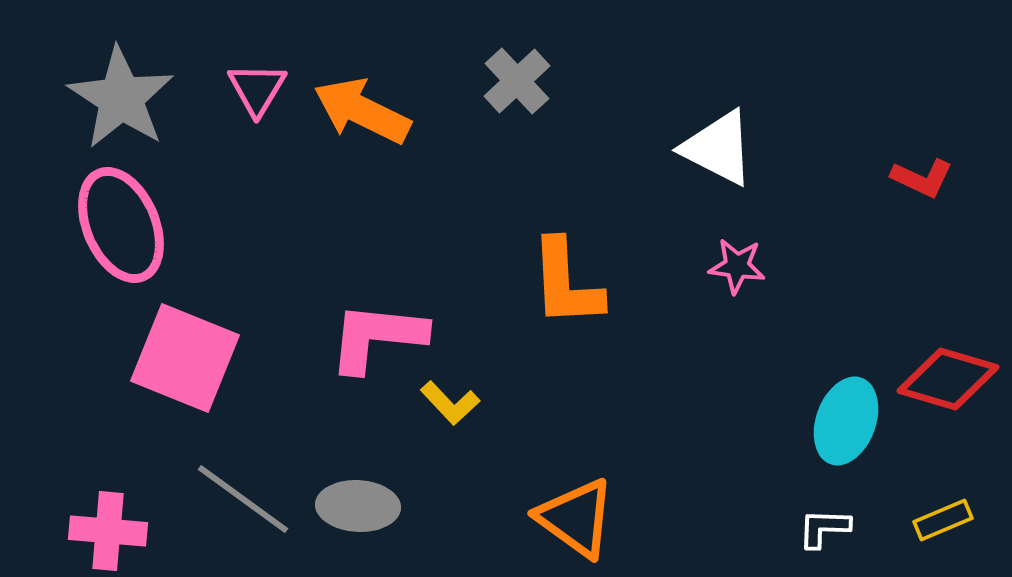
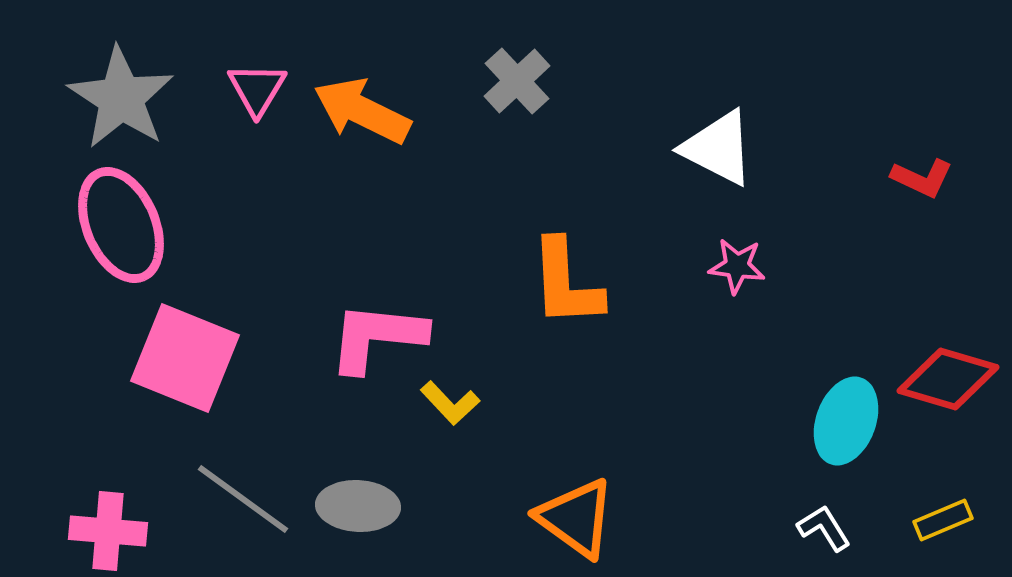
white L-shape: rotated 56 degrees clockwise
